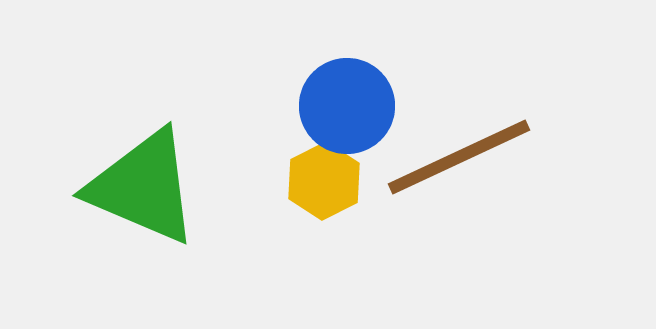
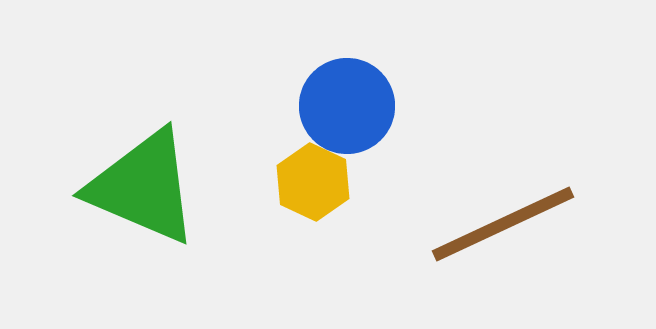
brown line: moved 44 px right, 67 px down
yellow hexagon: moved 11 px left, 1 px down; rotated 8 degrees counterclockwise
